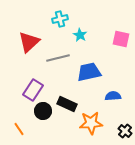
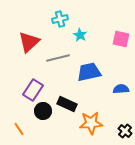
blue semicircle: moved 8 px right, 7 px up
